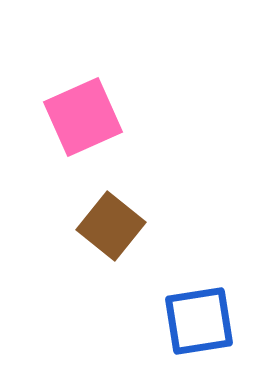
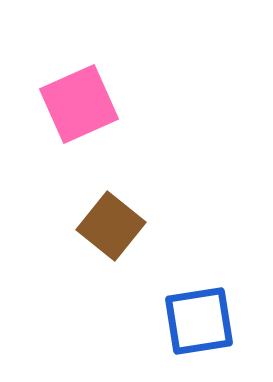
pink square: moved 4 px left, 13 px up
